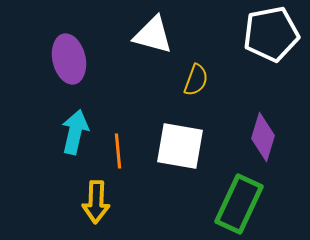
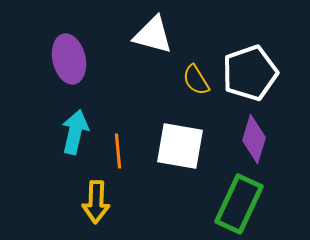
white pentagon: moved 21 px left, 39 px down; rotated 8 degrees counterclockwise
yellow semicircle: rotated 128 degrees clockwise
purple diamond: moved 9 px left, 2 px down
